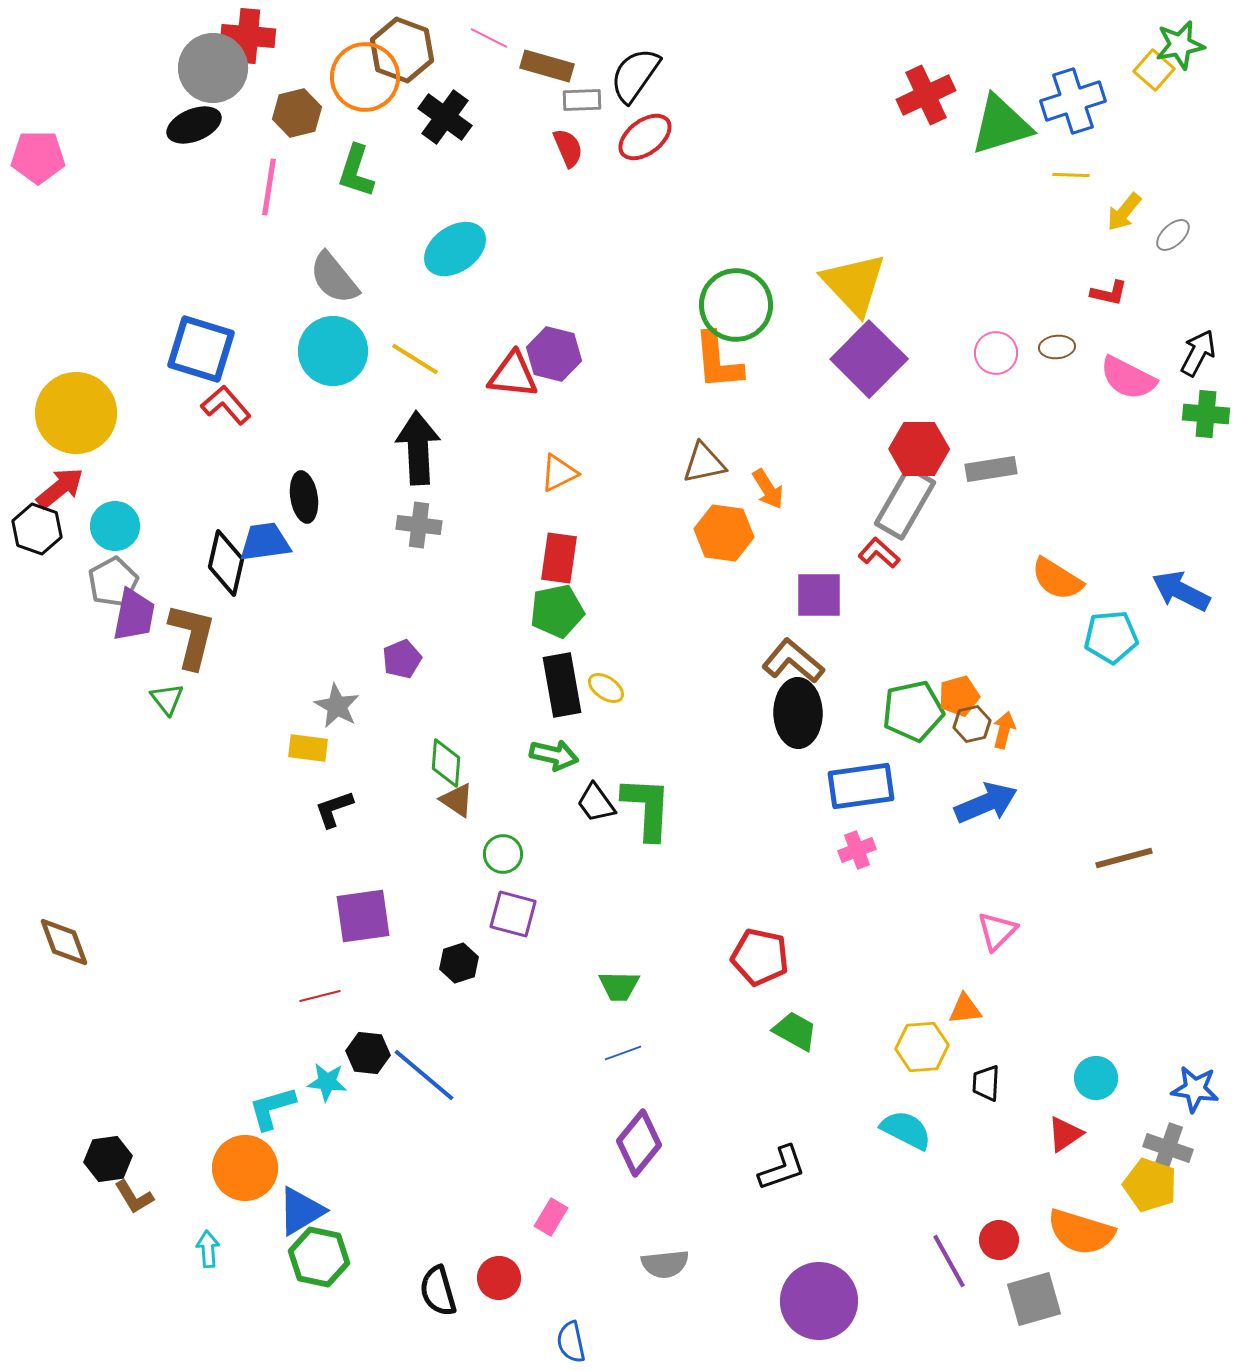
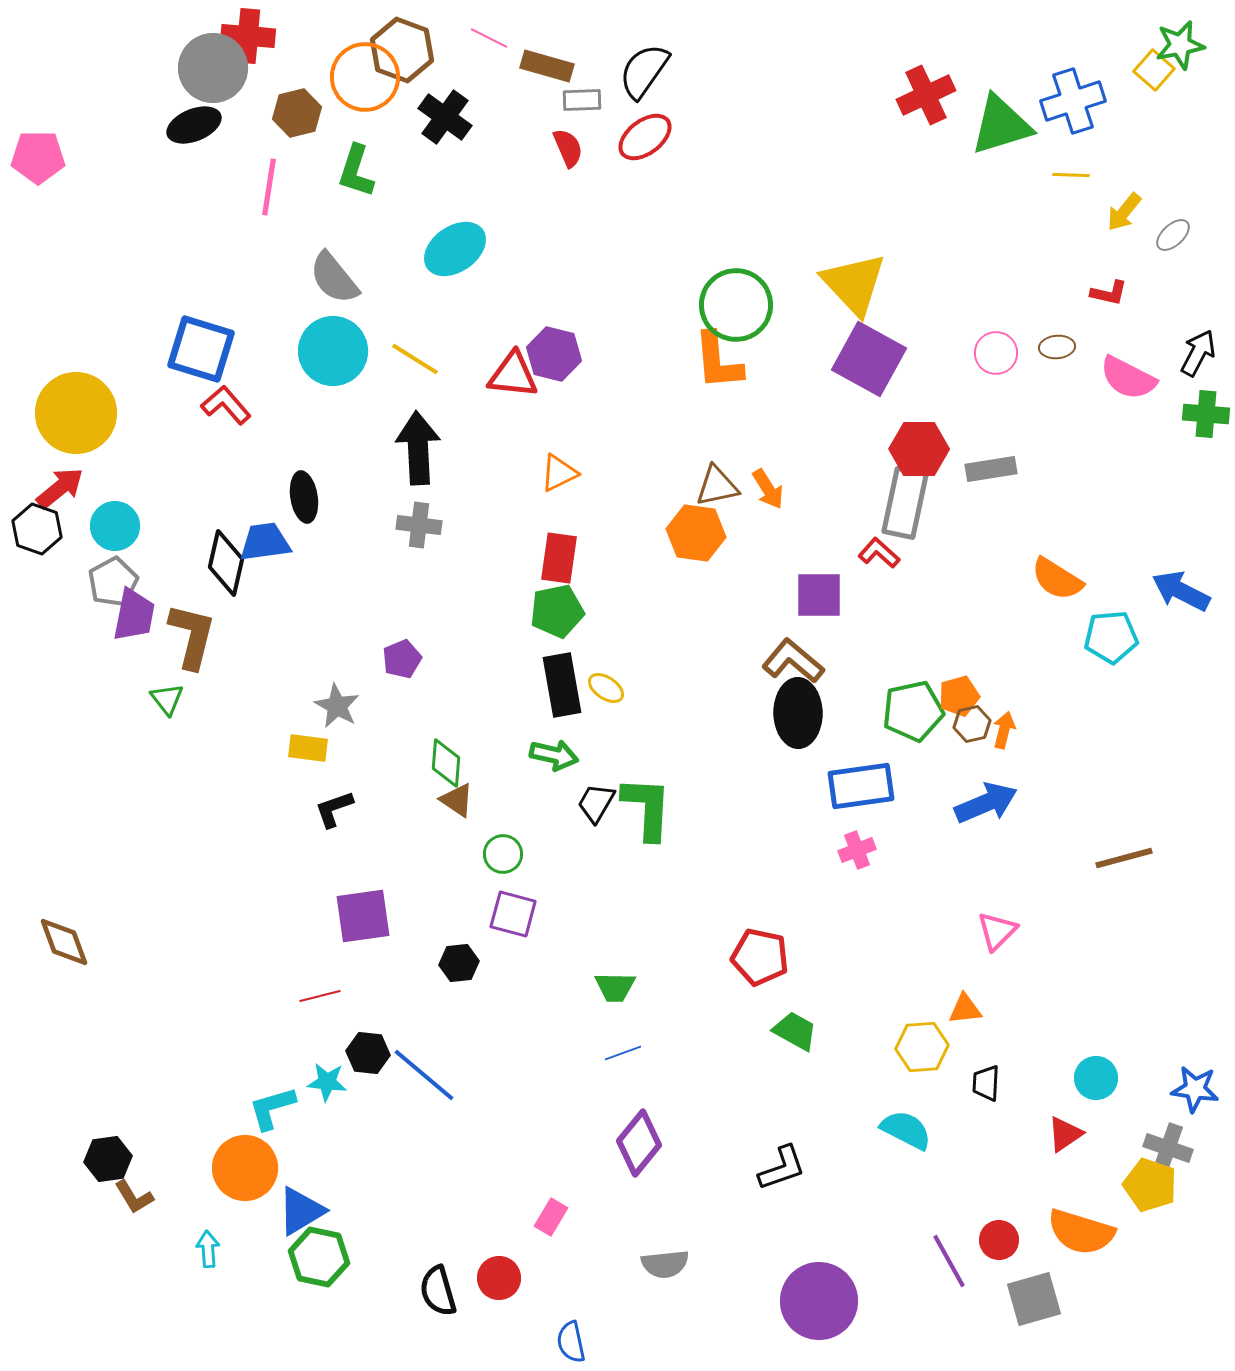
black semicircle at (635, 75): moved 9 px right, 4 px up
purple square at (869, 359): rotated 16 degrees counterclockwise
brown triangle at (704, 463): moved 13 px right, 23 px down
gray rectangle at (905, 503): rotated 18 degrees counterclockwise
orange hexagon at (724, 533): moved 28 px left
black trapezoid at (596, 803): rotated 66 degrees clockwise
black hexagon at (459, 963): rotated 12 degrees clockwise
green trapezoid at (619, 986): moved 4 px left, 1 px down
